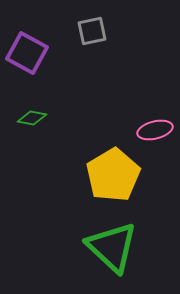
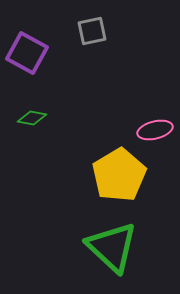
yellow pentagon: moved 6 px right
